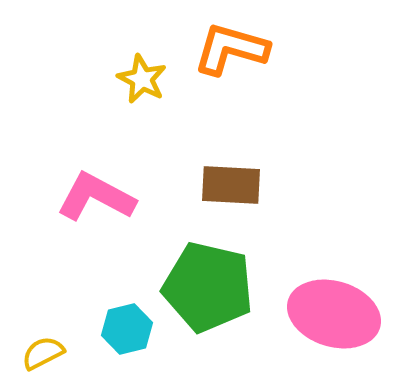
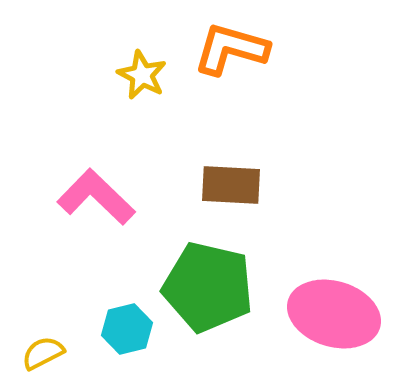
yellow star: moved 4 px up
pink L-shape: rotated 16 degrees clockwise
